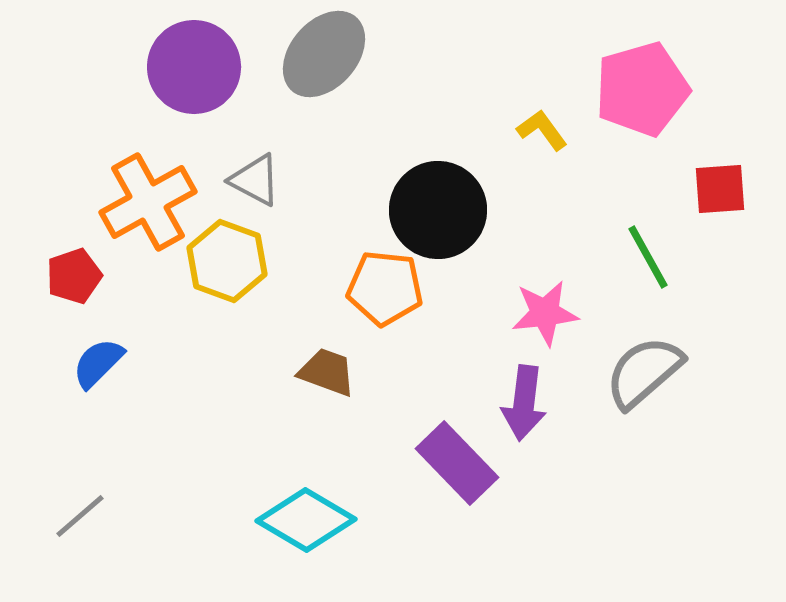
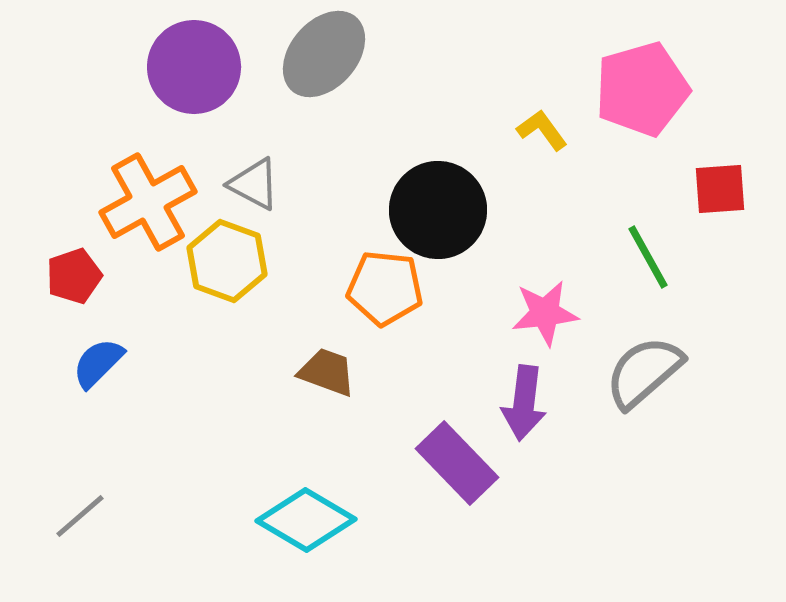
gray triangle: moved 1 px left, 4 px down
